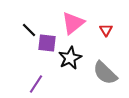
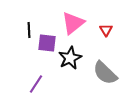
black line: rotated 42 degrees clockwise
